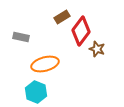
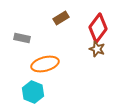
brown rectangle: moved 1 px left, 1 px down
red diamond: moved 17 px right, 3 px up
gray rectangle: moved 1 px right, 1 px down
cyan hexagon: moved 3 px left
